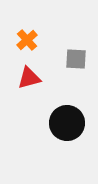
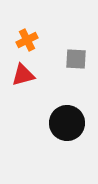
orange cross: rotated 15 degrees clockwise
red triangle: moved 6 px left, 3 px up
